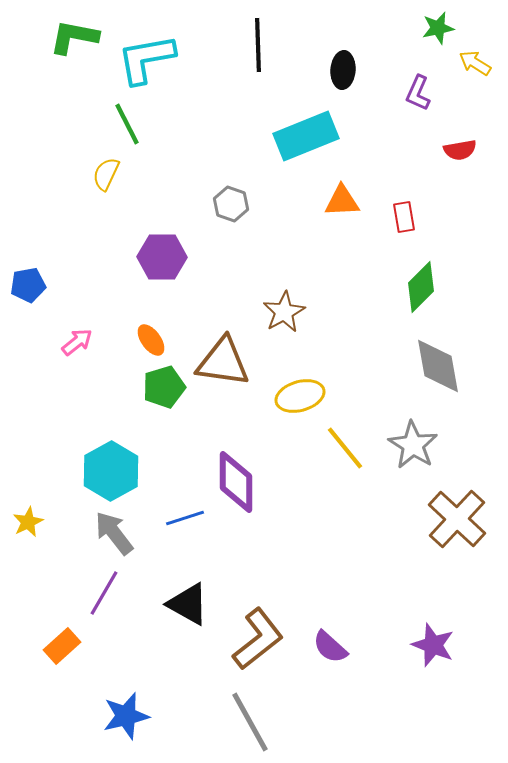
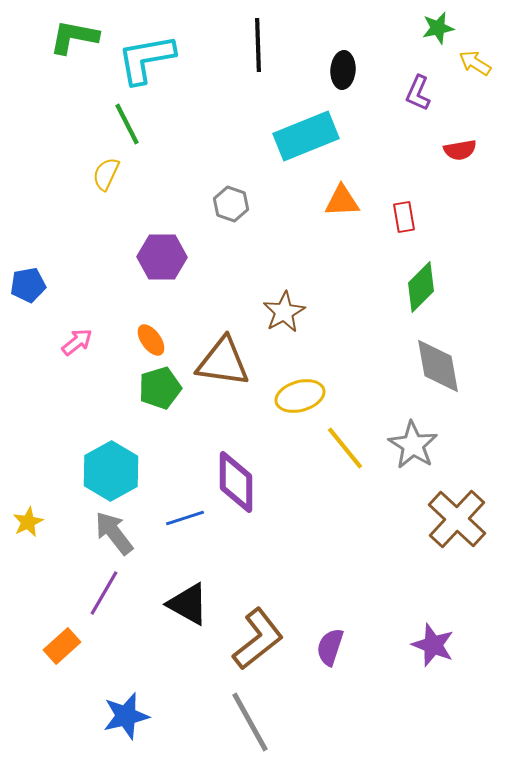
green pentagon: moved 4 px left, 1 px down
purple semicircle: rotated 66 degrees clockwise
